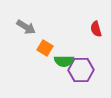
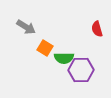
red semicircle: moved 1 px right
green semicircle: moved 3 px up
